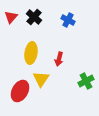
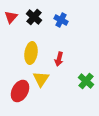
blue cross: moved 7 px left
green cross: rotated 21 degrees counterclockwise
